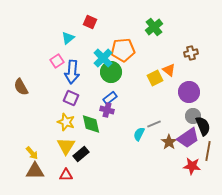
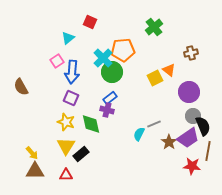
green circle: moved 1 px right
